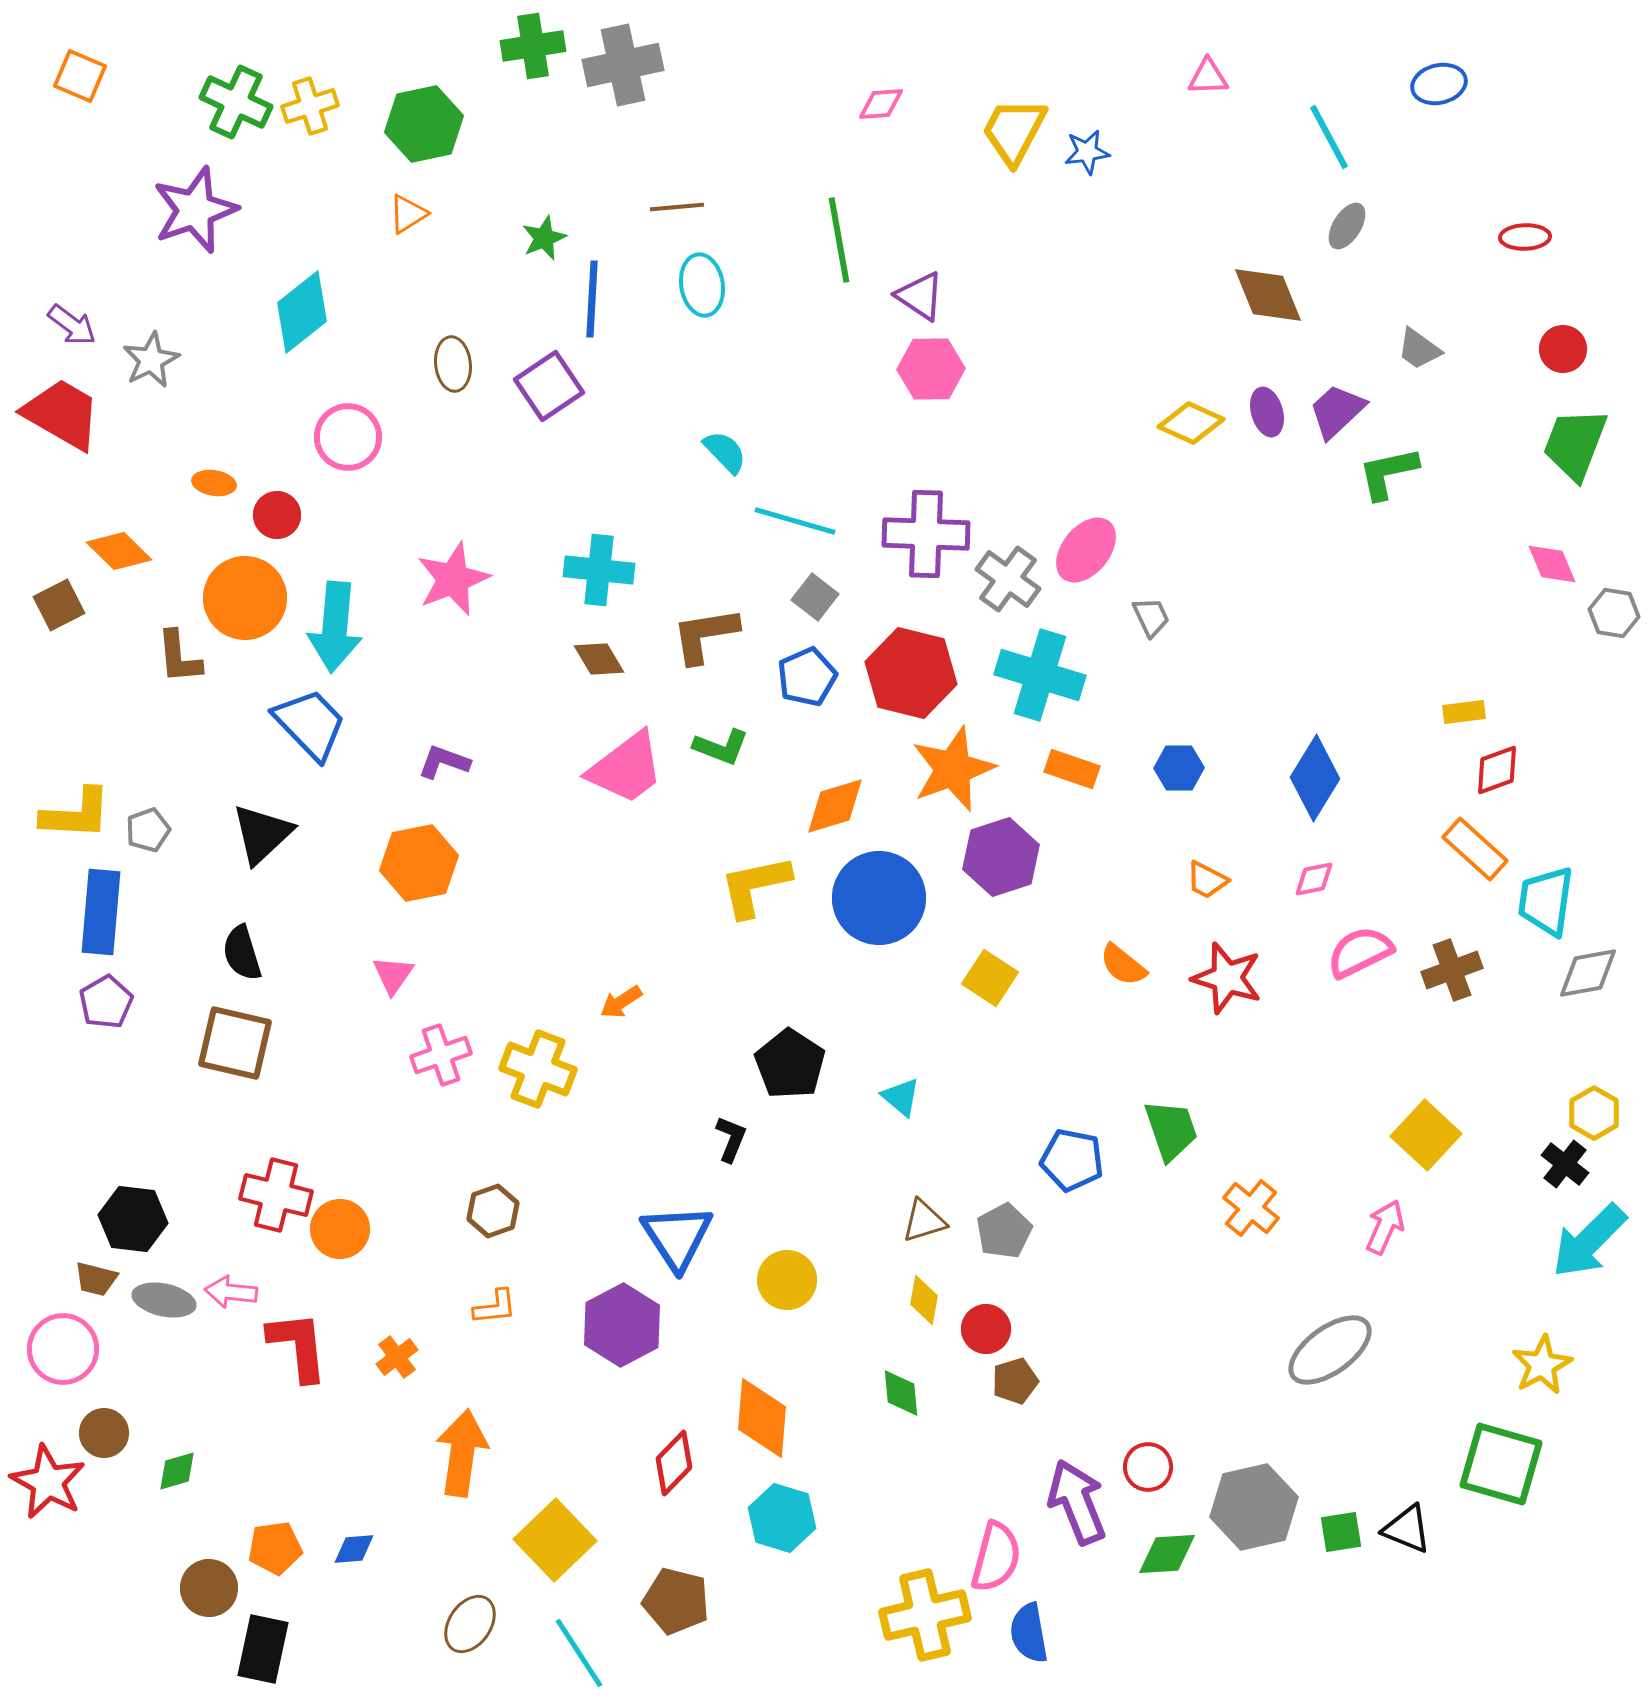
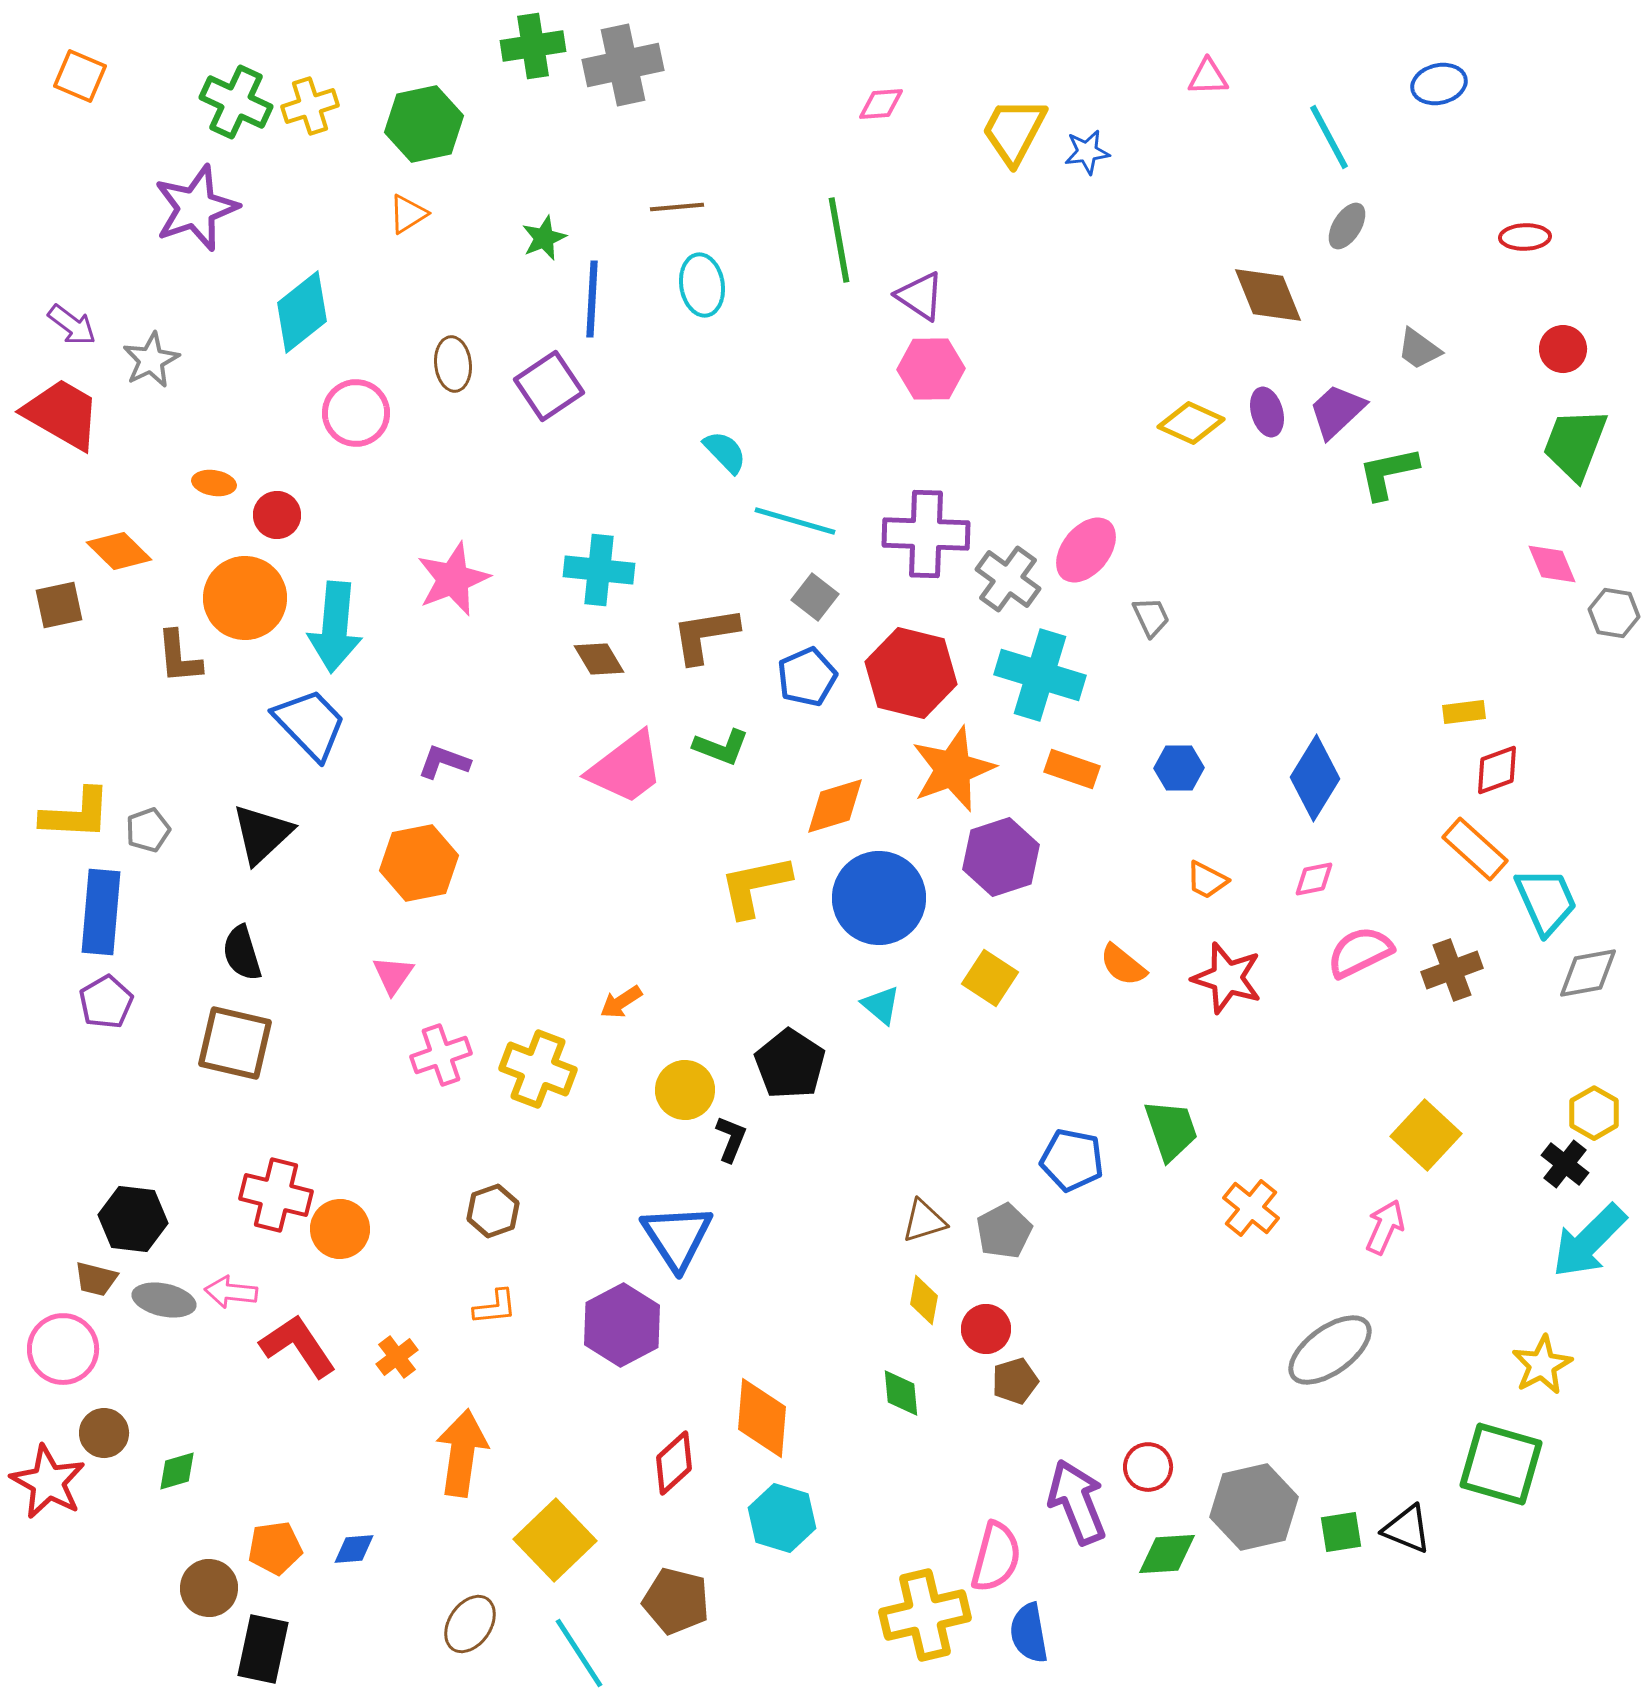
purple star at (195, 210): moved 1 px right, 2 px up
pink circle at (348, 437): moved 8 px right, 24 px up
brown square at (59, 605): rotated 15 degrees clockwise
cyan trapezoid at (1546, 901): rotated 148 degrees clockwise
cyan triangle at (901, 1097): moved 20 px left, 92 px up
yellow circle at (787, 1280): moved 102 px left, 190 px up
red L-shape at (298, 1346): rotated 28 degrees counterclockwise
red diamond at (674, 1463): rotated 4 degrees clockwise
